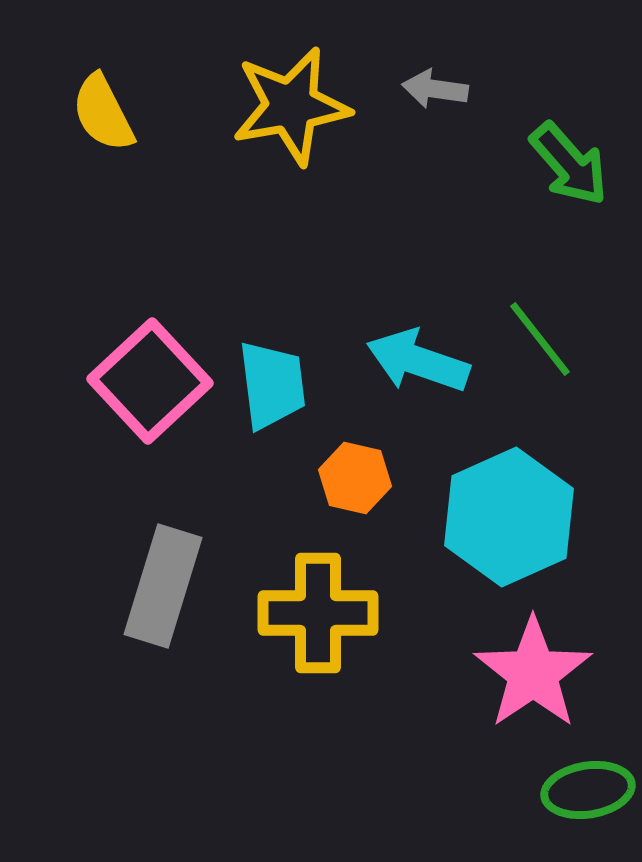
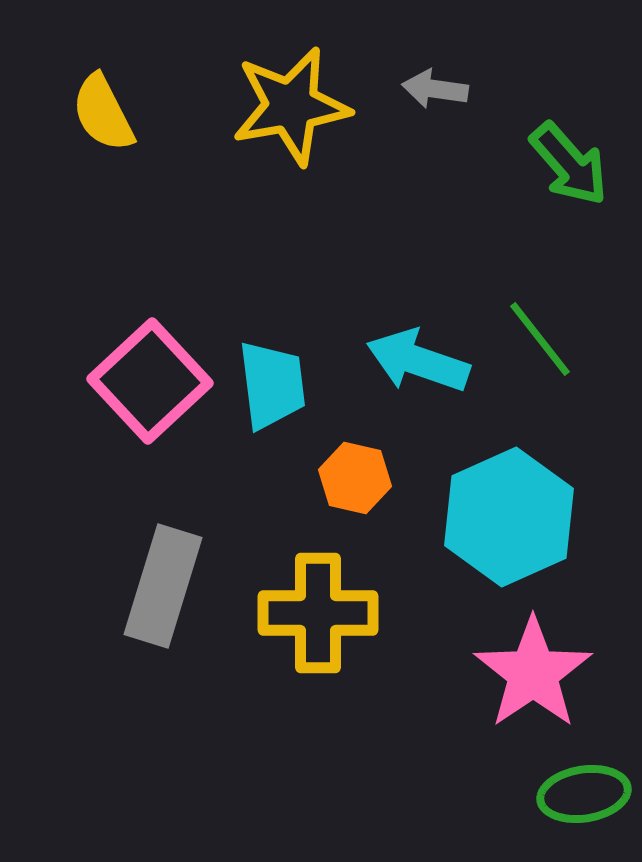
green ellipse: moved 4 px left, 4 px down
